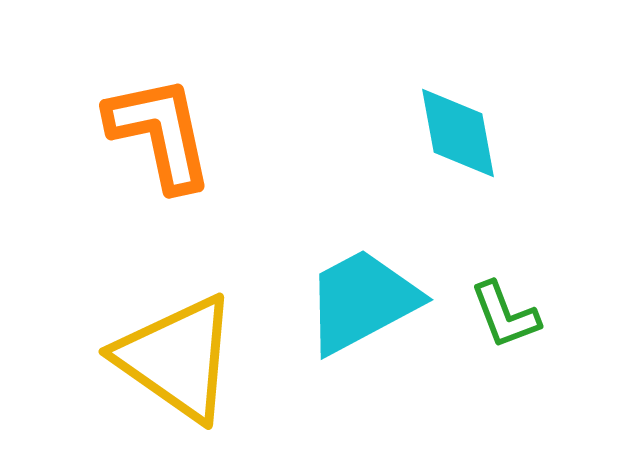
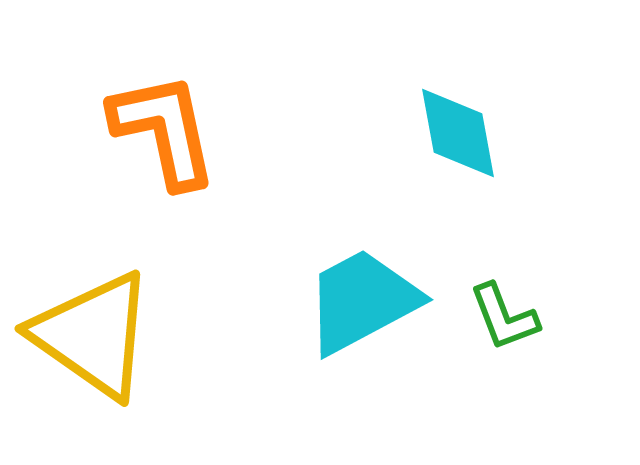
orange L-shape: moved 4 px right, 3 px up
green L-shape: moved 1 px left, 2 px down
yellow triangle: moved 84 px left, 23 px up
